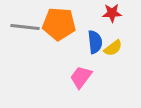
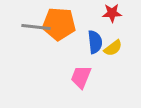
gray line: moved 11 px right
pink trapezoid: rotated 15 degrees counterclockwise
